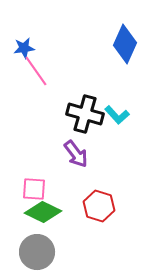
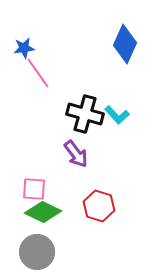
pink line: moved 2 px right, 2 px down
